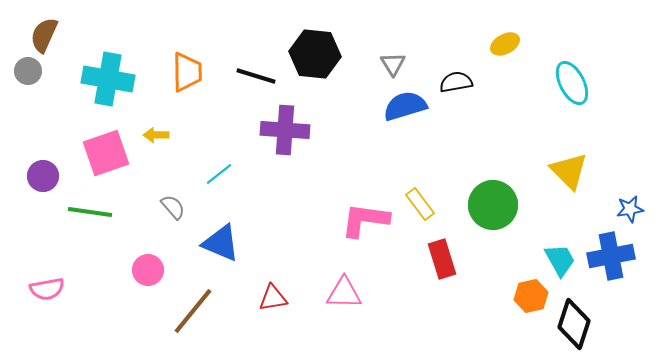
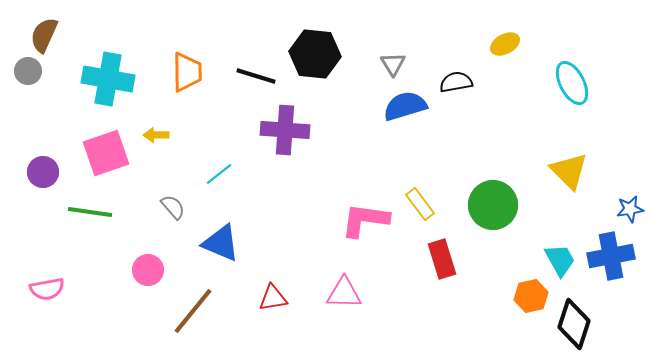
purple circle: moved 4 px up
